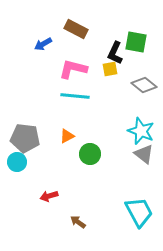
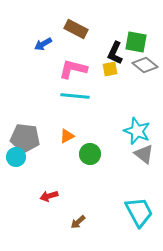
gray diamond: moved 1 px right, 20 px up
cyan star: moved 4 px left
cyan circle: moved 1 px left, 5 px up
brown arrow: rotated 77 degrees counterclockwise
